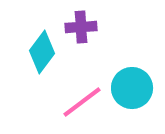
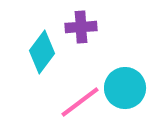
cyan circle: moved 7 px left
pink line: moved 2 px left
